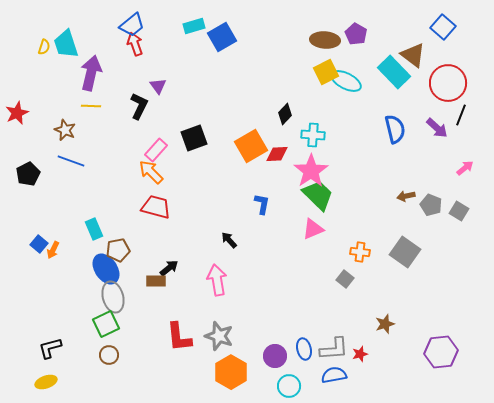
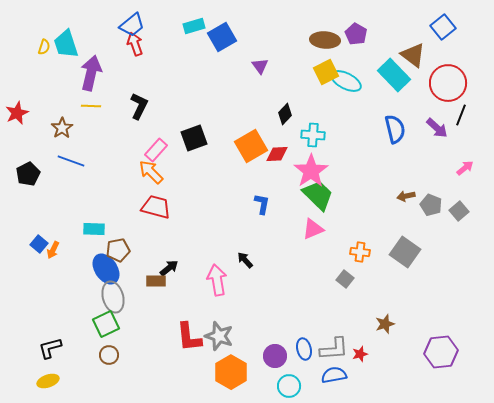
blue square at (443, 27): rotated 10 degrees clockwise
cyan rectangle at (394, 72): moved 3 px down
purple triangle at (158, 86): moved 102 px right, 20 px up
brown star at (65, 130): moved 3 px left, 2 px up; rotated 15 degrees clockwise
gray square at (459, 211): rotated 18 degrees clockwise
cyan rectangle at (94, 229): rotated 65 degrees counterclockwise
black arrow at (229, 240): moved 16 px right, 20 px down
red L-shape at (179, 337): moved 10 px right
yellow ellipse at (46, 382): moved 2 px right, 1 px up
